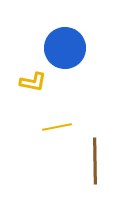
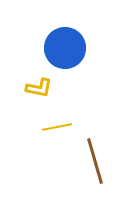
yellow L-shape: moved 6 px right, 6 px down
brown line: rotated 15 degrees counterclockwise
